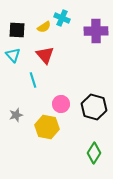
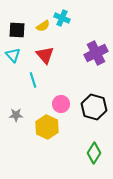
yellow semicircle: moved 1 px left, 1 px up
purple cross: moved 22 px down; rotated 25 degrees counterclockwise
gray star: rotated 16 degrees clockwise
yellow hexagon: rotated 15 degrees clockwise
